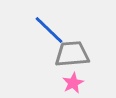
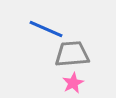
blue line: moved 3 px left, 1 px up; rotated 20 degrees counterclockwise
